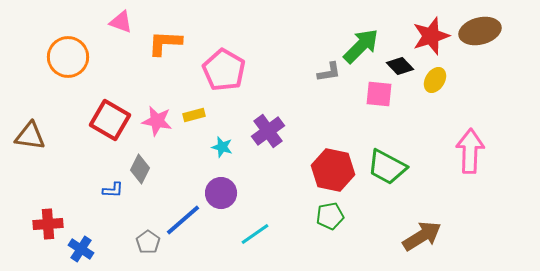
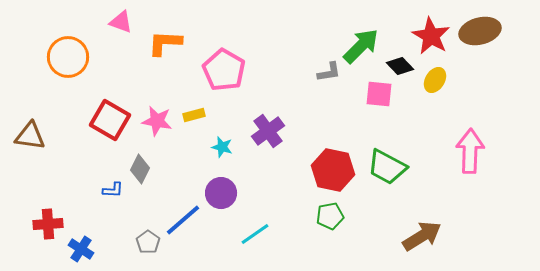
red star: rotated 24 degrees counterclockwise
